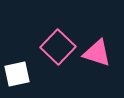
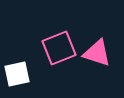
pink square: moved 1 px right, 1 px down; rotated 24 degrees clockwise
